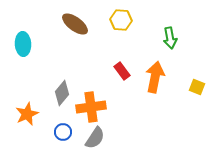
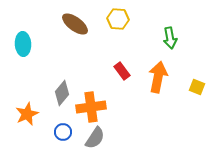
yellow hexagon: moved 3 px left, 1 px up
orange arrow: moved 3 px right
